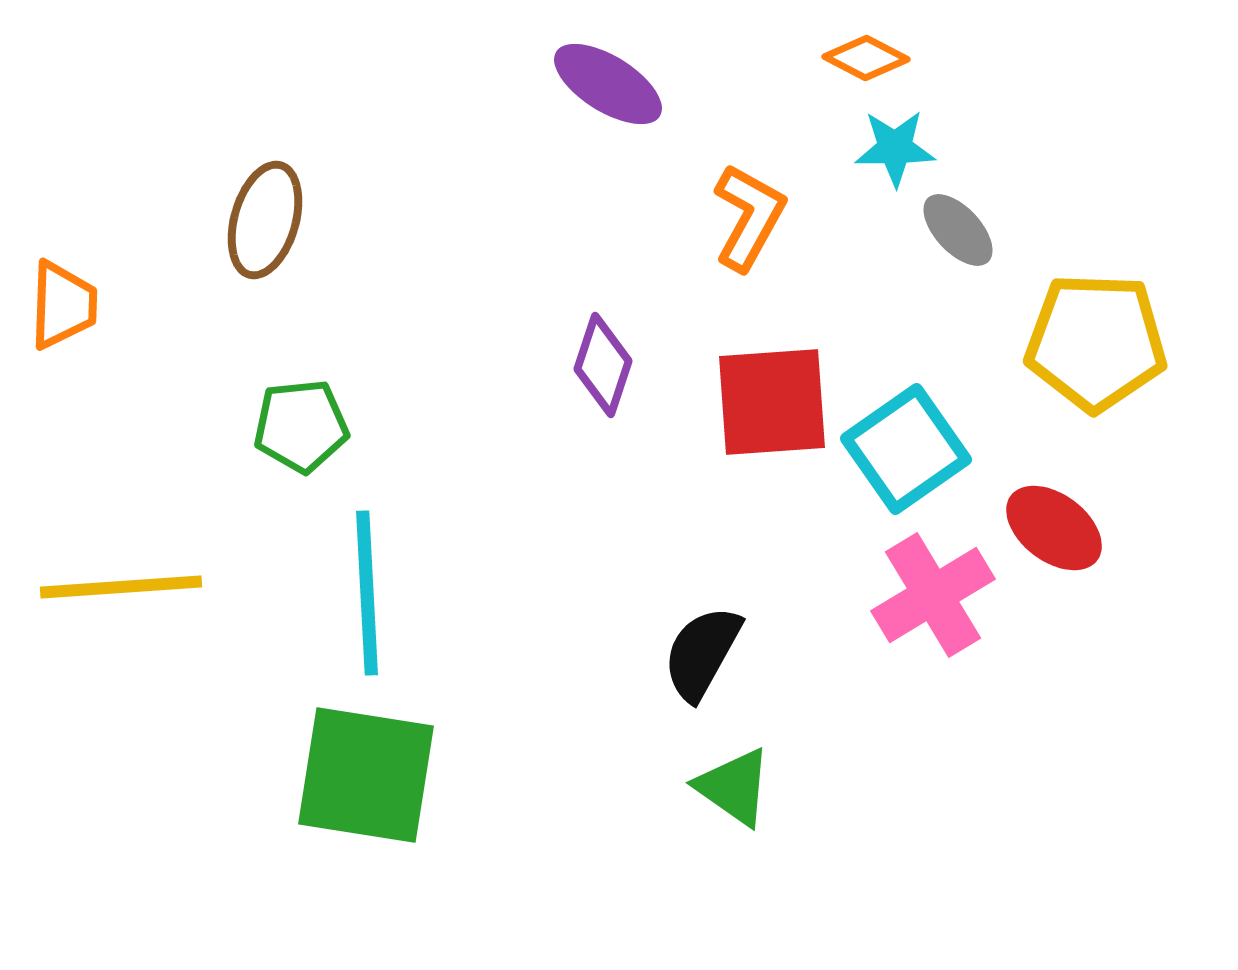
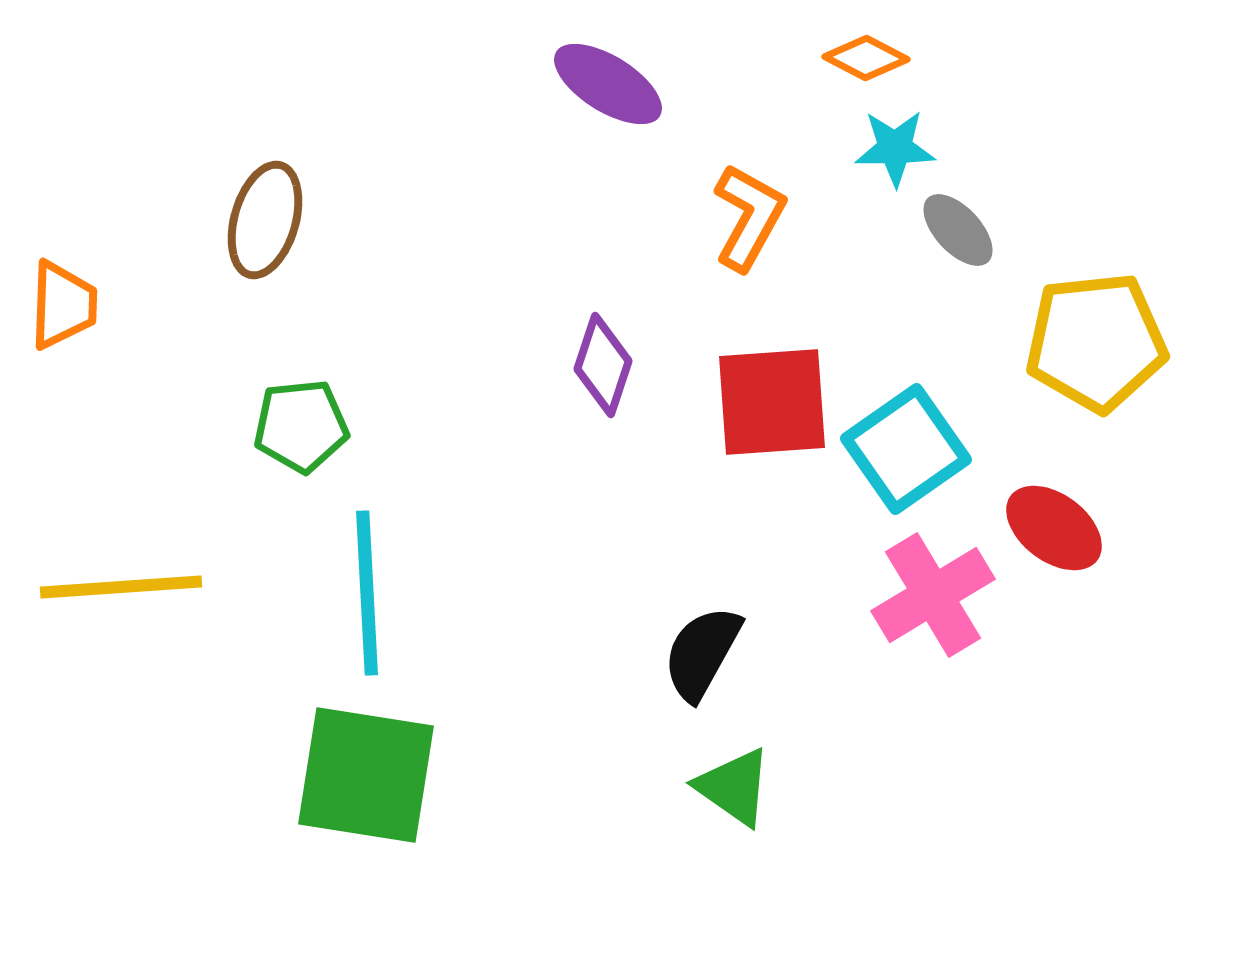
yellow pentagon: rotated 8 degrees counterclockwise
